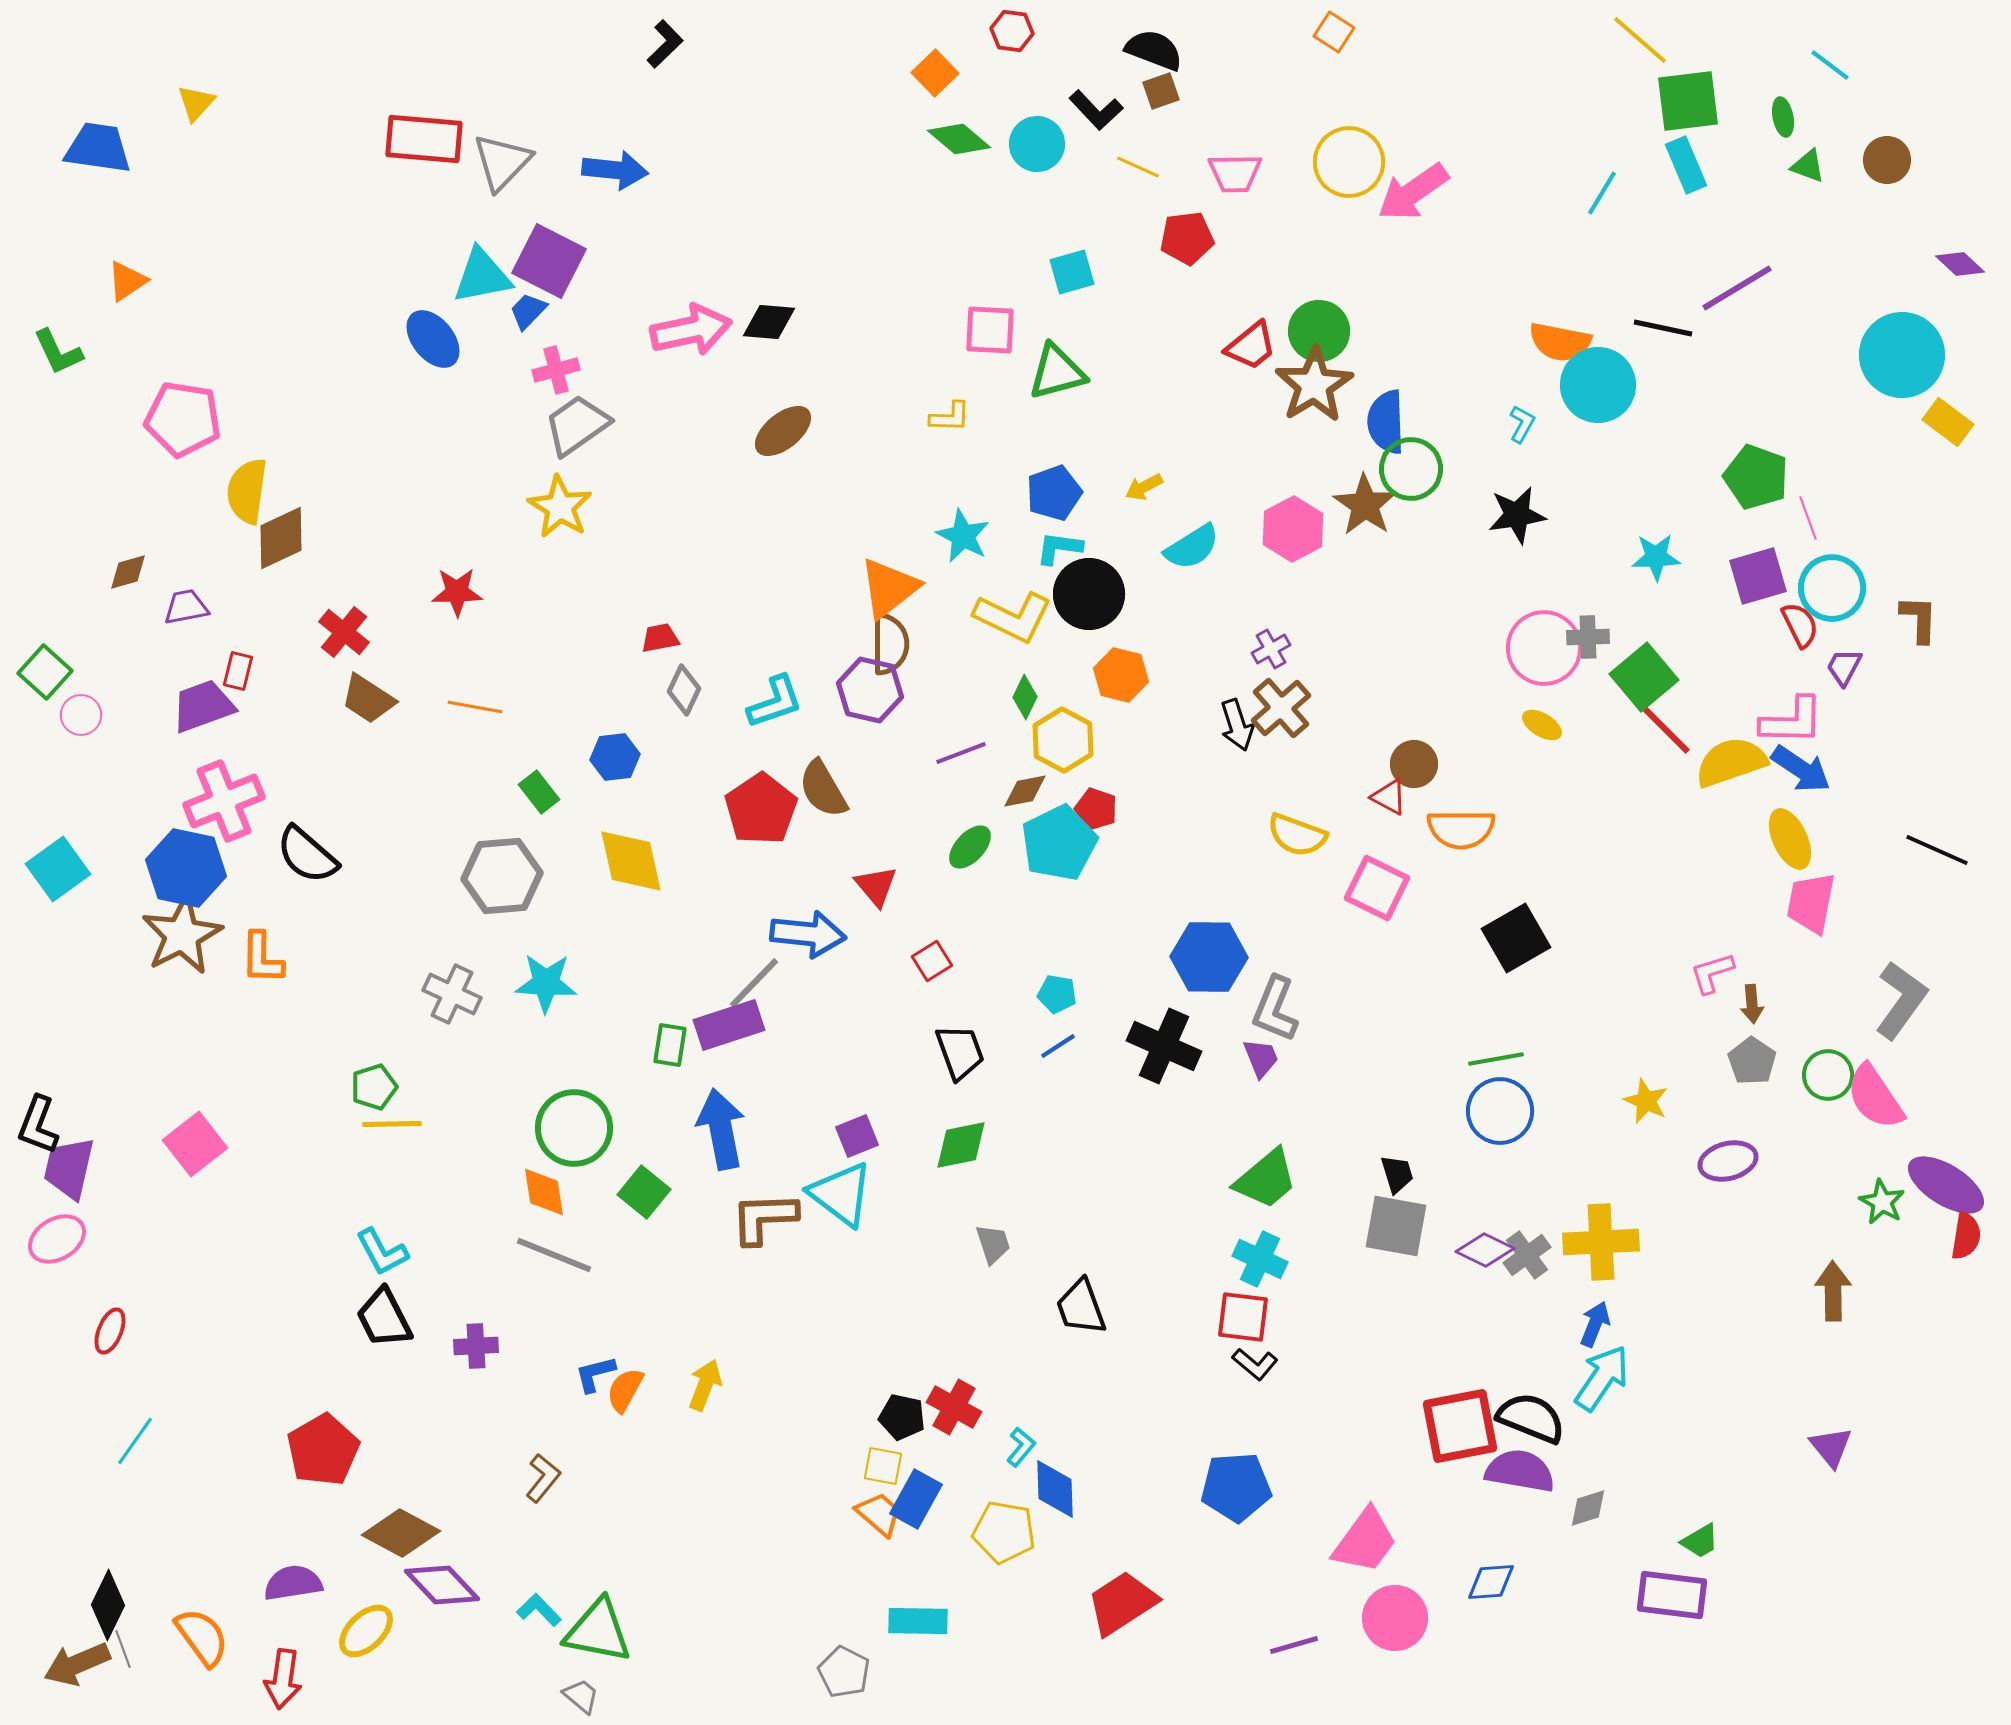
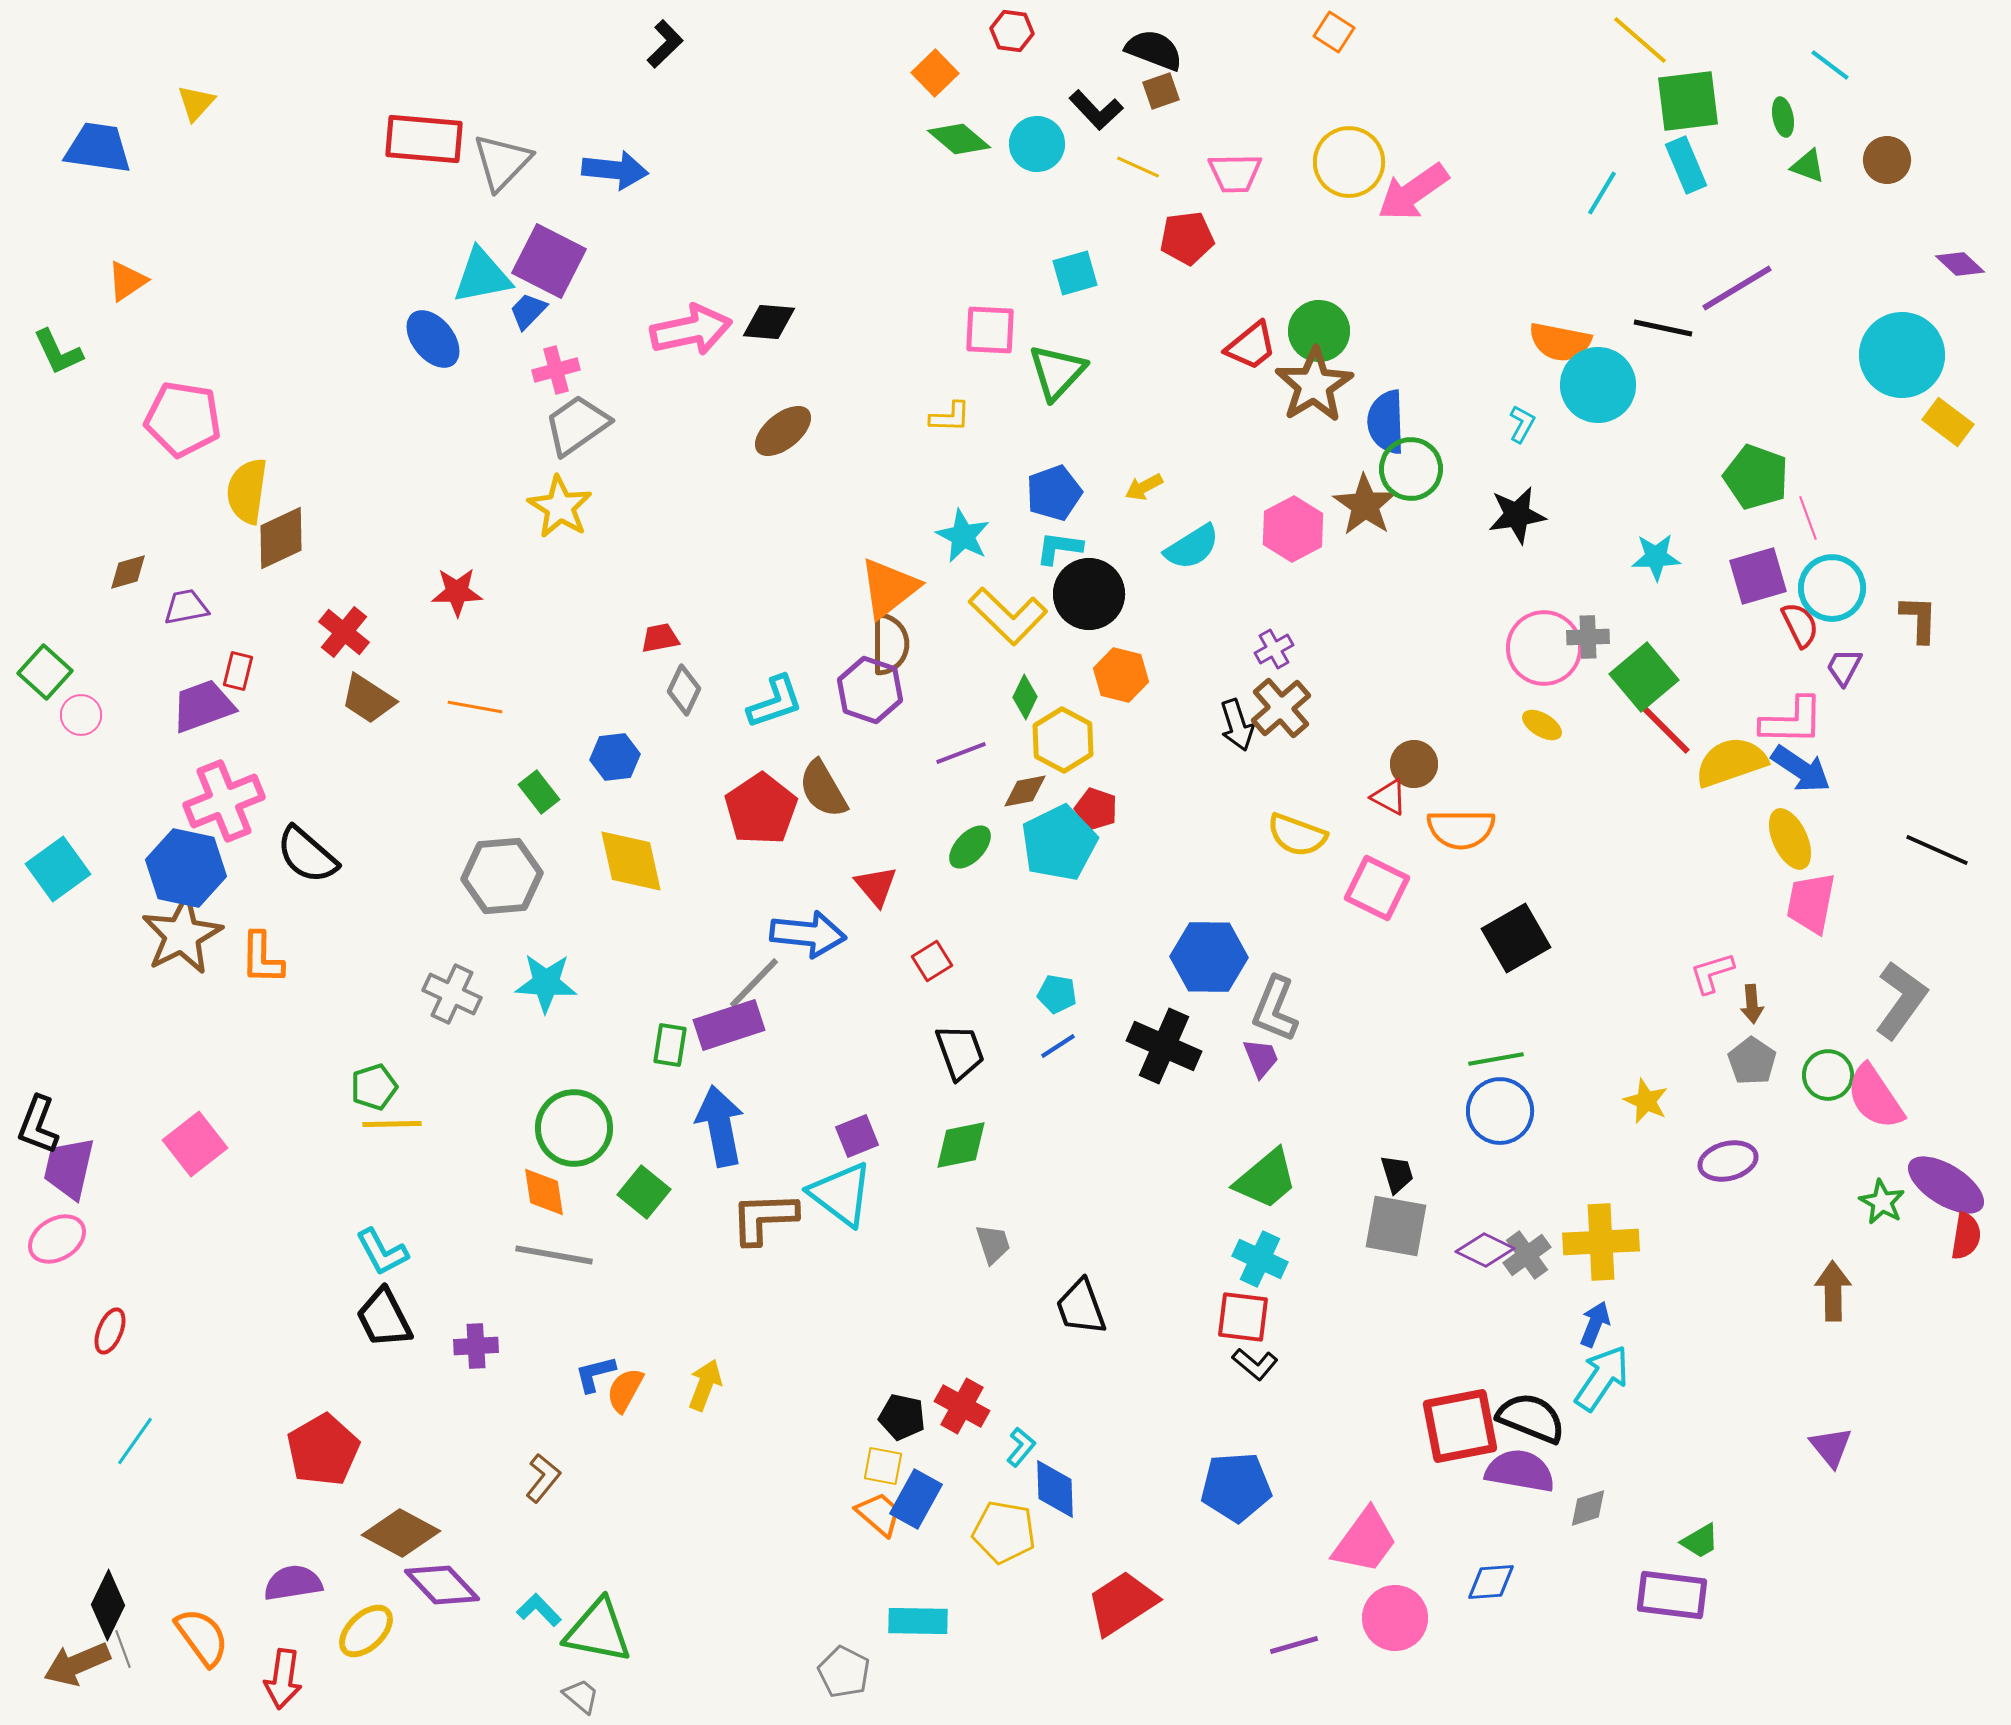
cyan square at (1072, 272): moved 3 px right, 1 px down
green triangle at (1057, 372): rotated 32 degrees counterclockwise
yellow L-shape at (1013, 617): moved 5 px left, 1 px up; rotated 18 degrees clockwise
purple cross at (1271, 649): moved 3 px right
purple hexagon at (870, 690): rotated 6 degrees clockwise
blue arrow at (721, 1129): moved 1 px left, 3 px up
gray line at (554, 1255): rotated 12 degrees counterclockwise
red cross at (954, 1407): moved 8 px right, 1 px up
